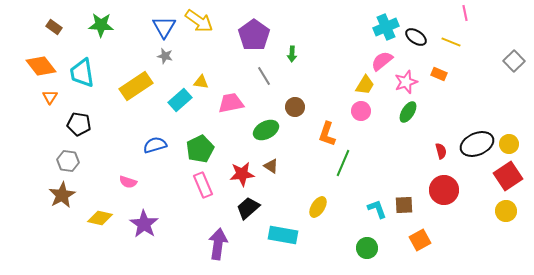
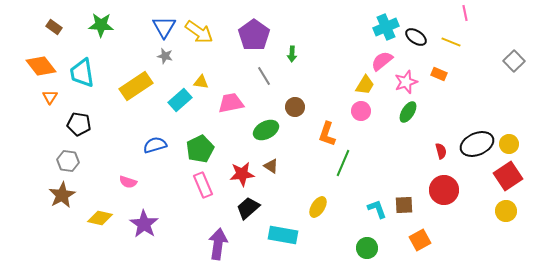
yellow arrow at (199, 21): moved 11 px down
